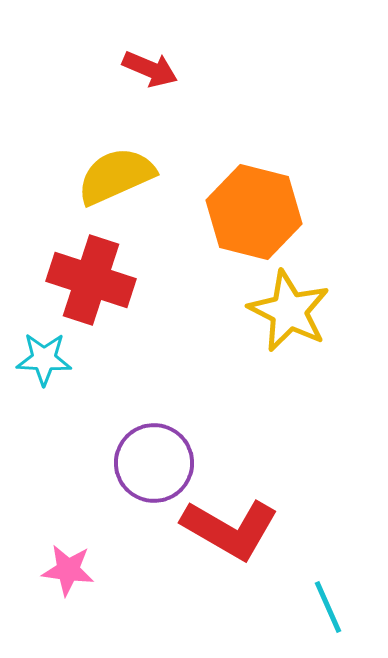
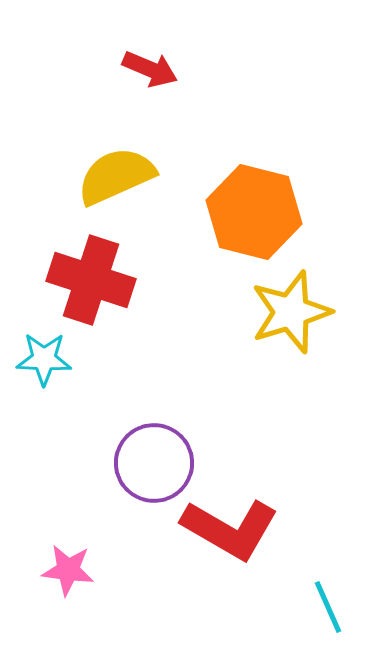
yellow star: moved 2 px right, 1 px down; rotated 28 degrees clockwise
